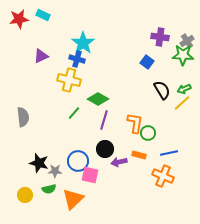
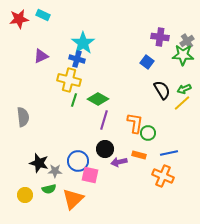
green line: moved 13 px up; rotated 24 degrees counterclockwise
